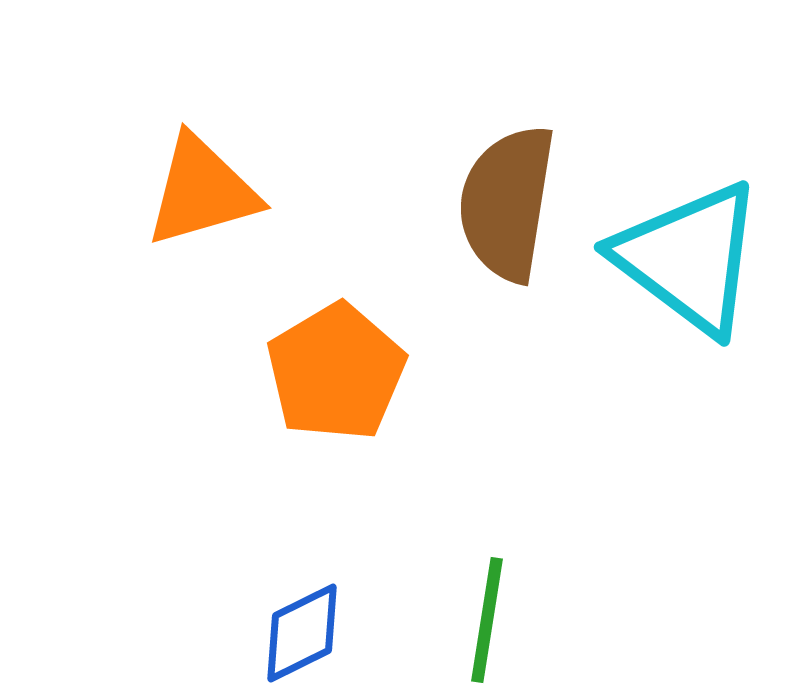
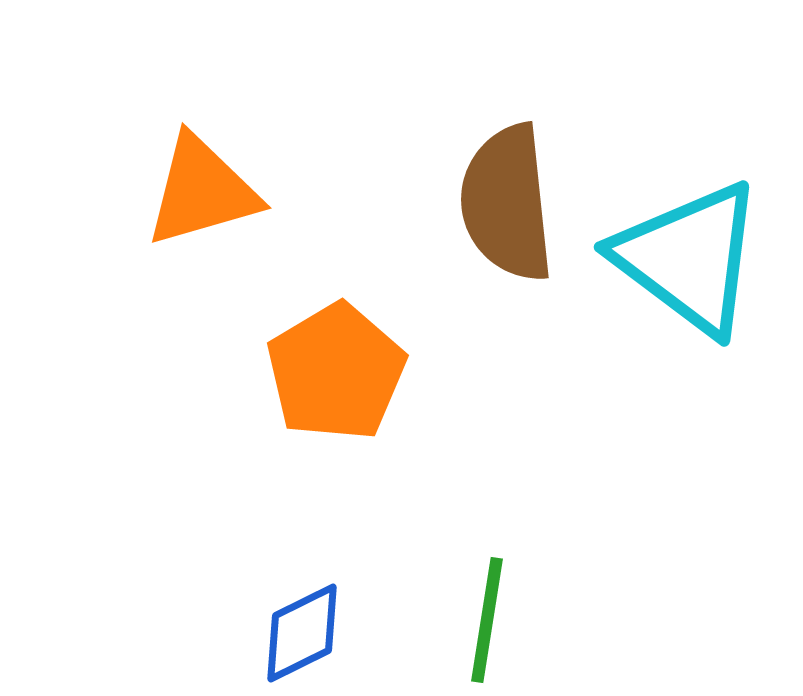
brown semicircle: rotated 15 degrees counterclockwise
